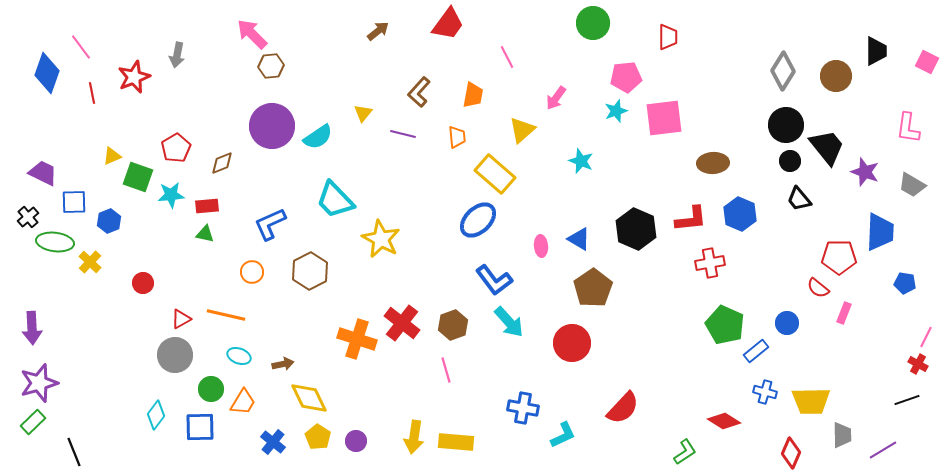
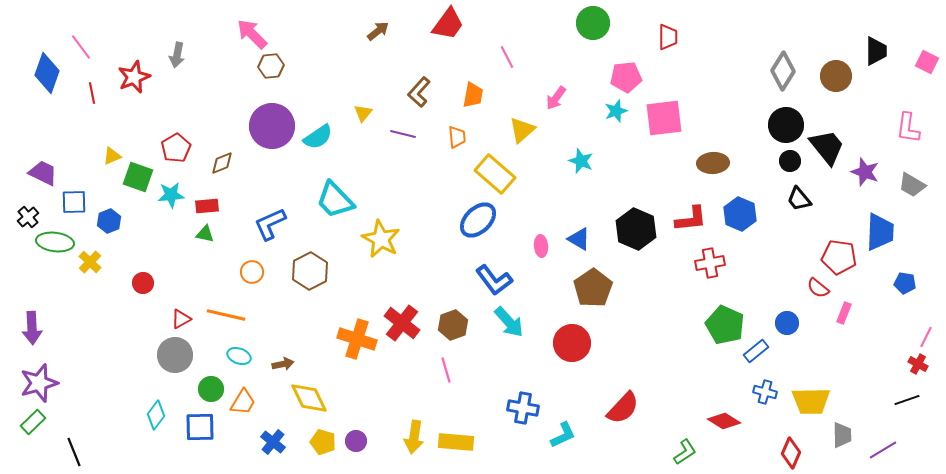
red pentagon at (839, 257): rotated 8 degrees clockwise
yellow pentagon at (318, 437): moved 5 px right, 5 px down; rotated 15 degrees counterclockwise
